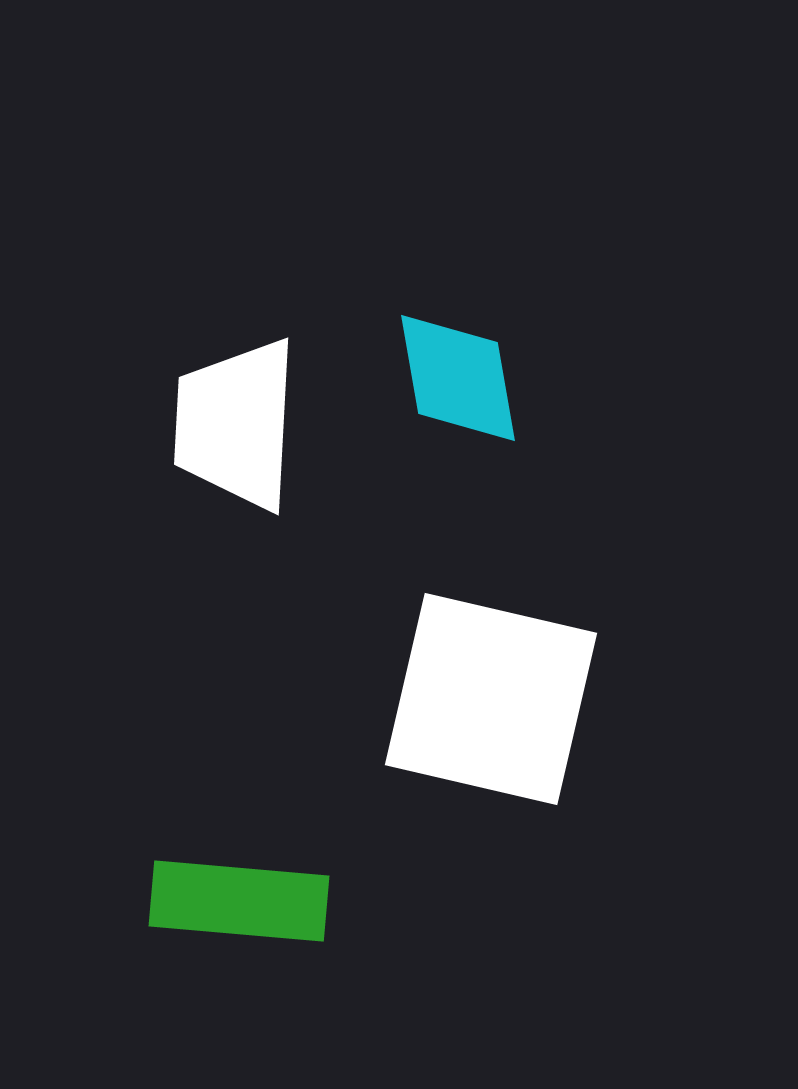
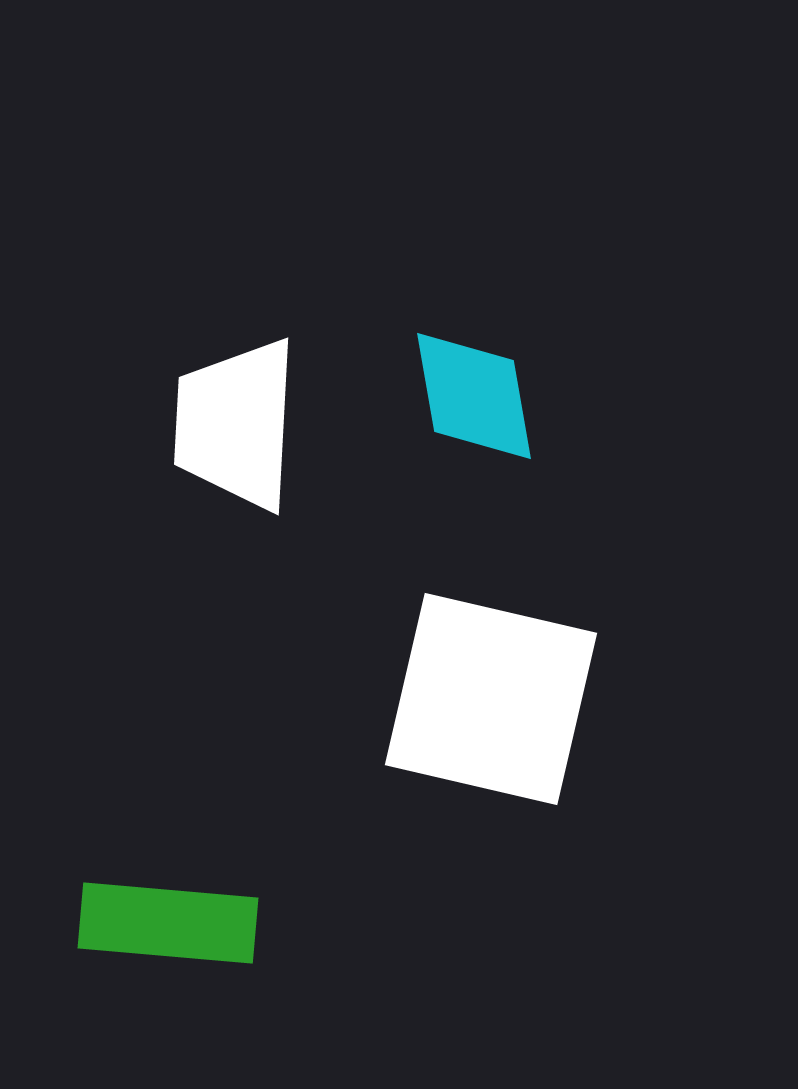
cyan diamond: moved 16 px right, 18 px down
green rectangle: moved 71 px left, 22 px down
